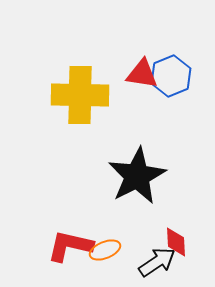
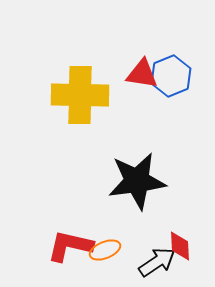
black star: moved 5 px down; rotated 20 degrees clockwise
red diamond: moved 4 px right, 4 px down
